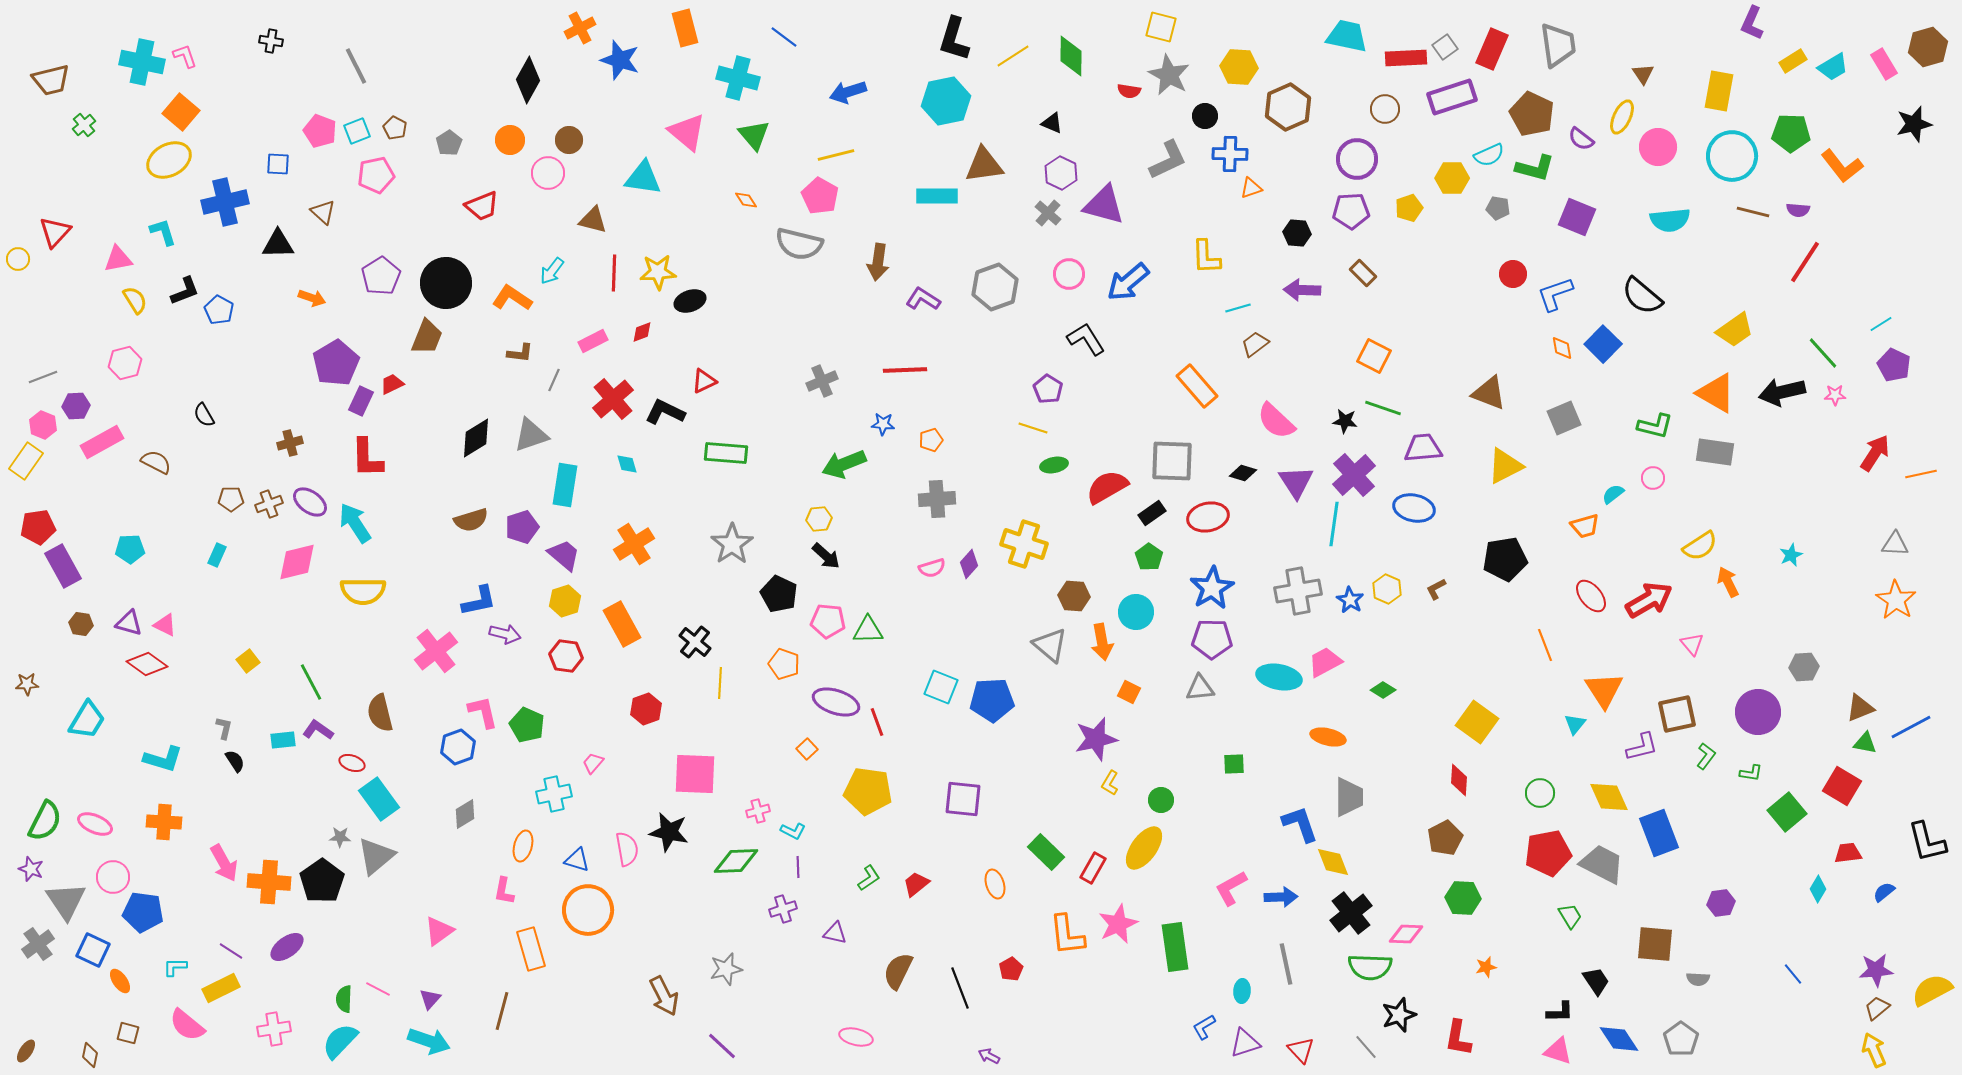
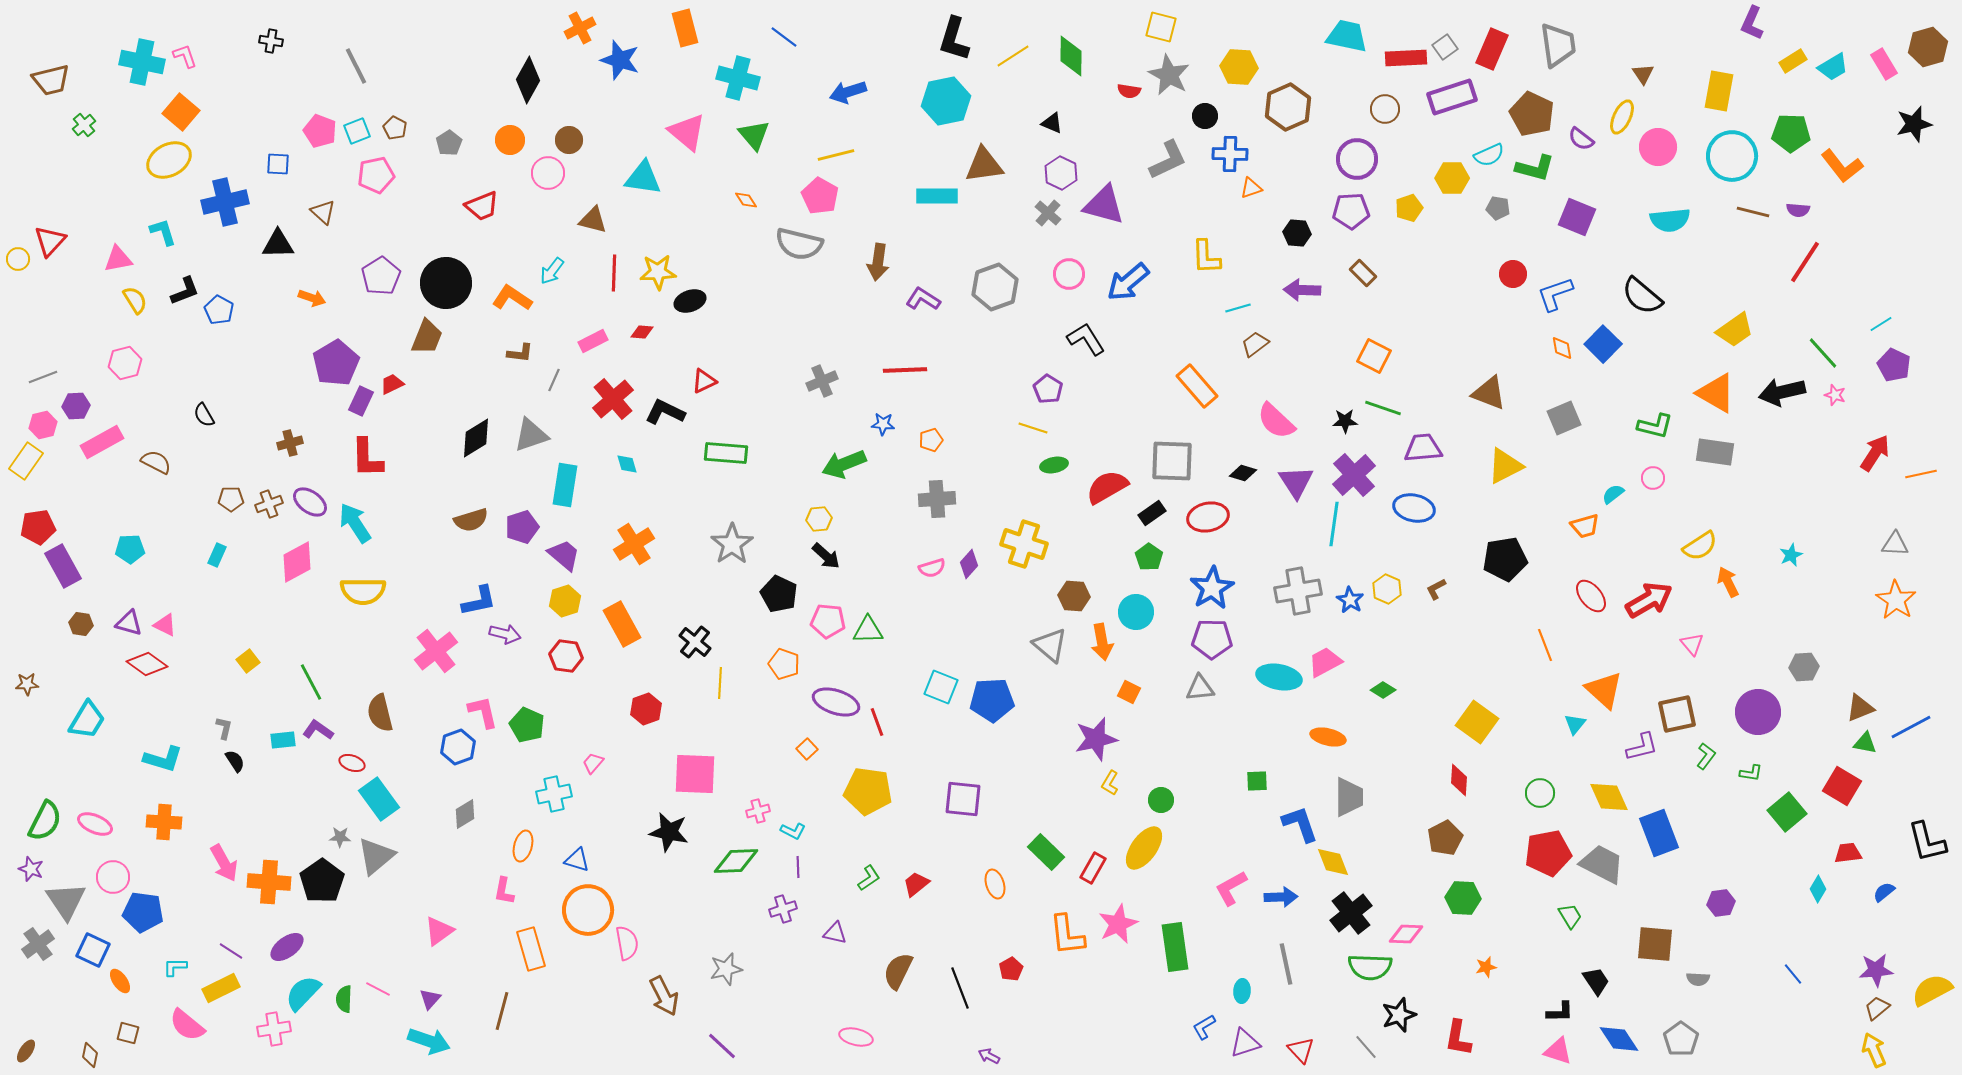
red triangle at (55, 232): moved 5 px left, 9 px down
red diamond at (642, 332): rotated 25 degrees clockwise
pink star at (1835, 395): rotated 20 degrees clockwise
black star at (1345, 421): rotated 10 degrees counterclockwise
pink hexagon at (43, 425): rotated 24 degrees clockwise
pink diamond at (297, 562): rotated 15 degrees counterclockwise
orange triangle at (1604, 690): rotated 15 degrees counterclockwise
green square at (1234, 764): moved 23 px right, 17 px down
pink semicircle at (627, 849): moved 94 px down
cyan semicircle at (340, 1041): moved 37 px left, 48 px up
